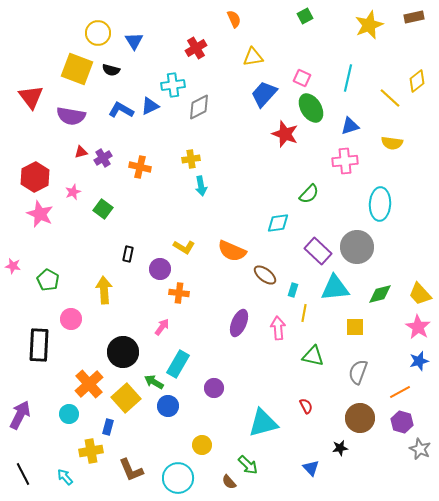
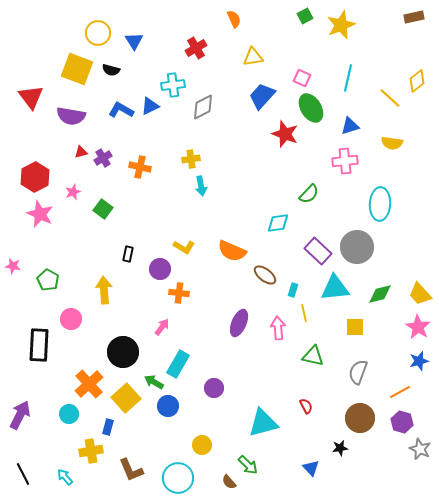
yellow star at (369, 25): moved 28 px left
blue trapezoid at (264, 94): moved 2 px left, 2 px down
gray diamond at (199, 107): moved 4 px right
yellow line at (304, 313): rotated 24 degrees counterclockwise
